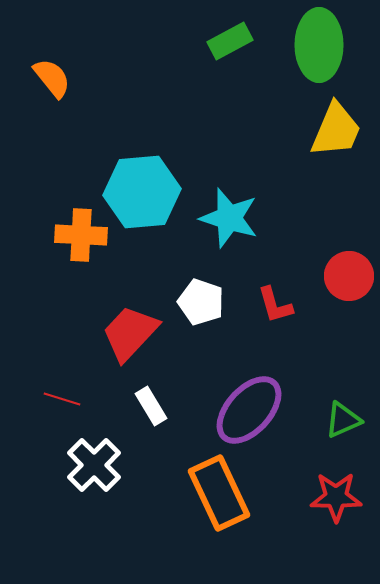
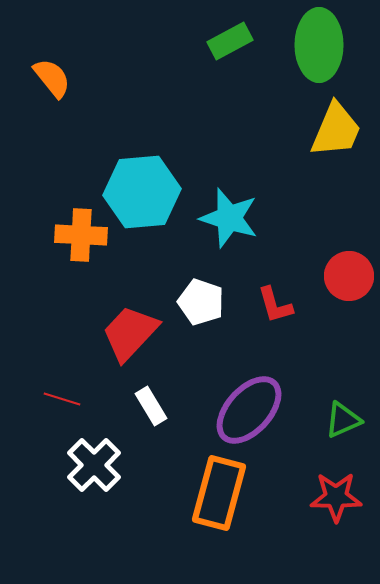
orange rectangle: rotated 40 degrees clockwise
